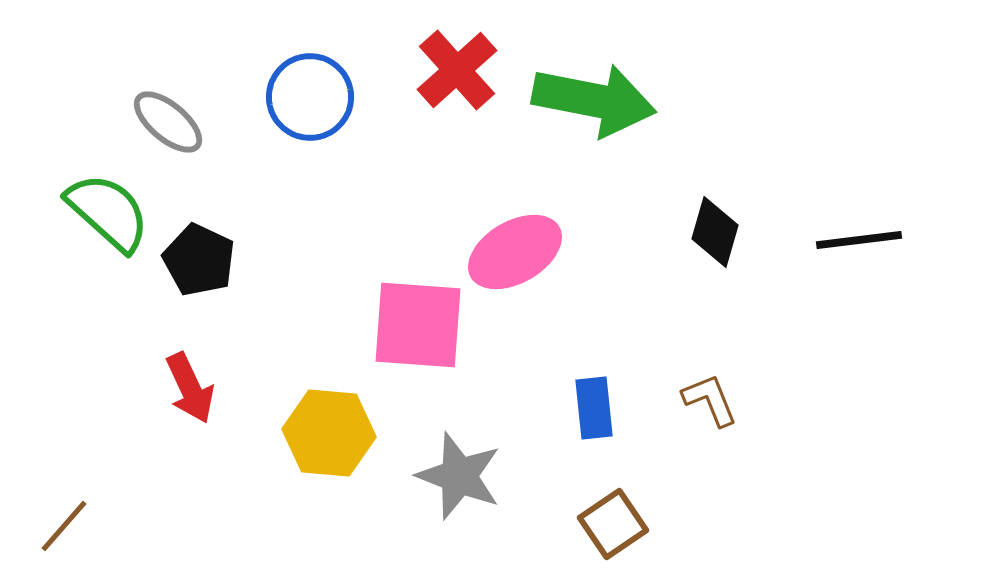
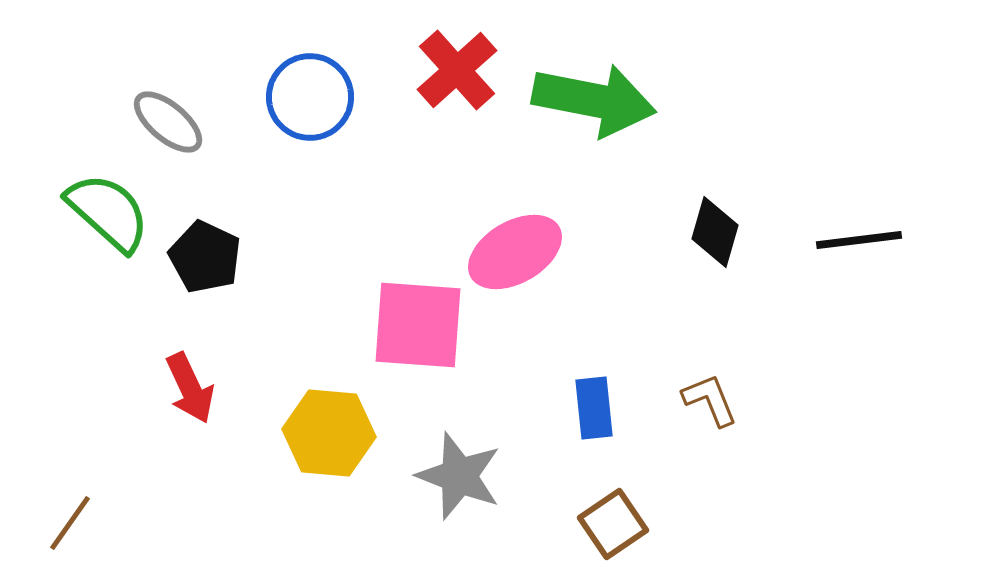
black pentagon: moved 6 px right, 3 px up
brown line: moved 6 px right, 3 px up; rotated 6 degrees counterclockwise
